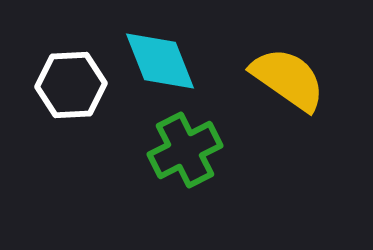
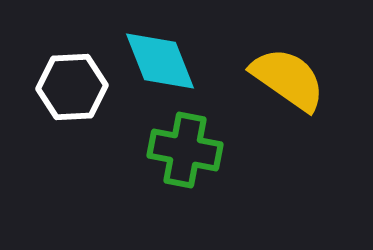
white hexagon: moved 1 px right, 2 px down
green cross: rotated 38 degrees clockwise
